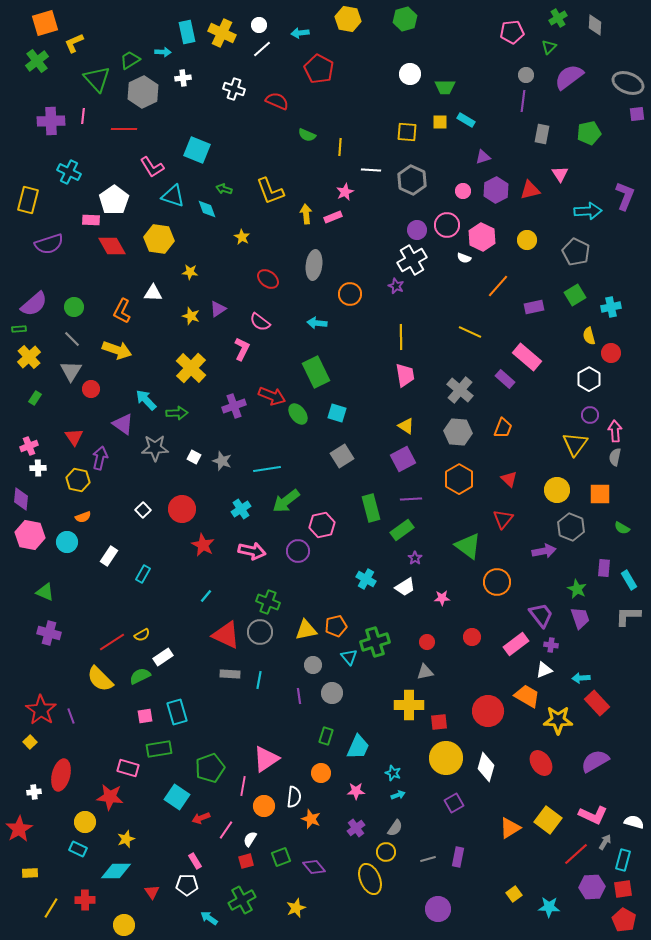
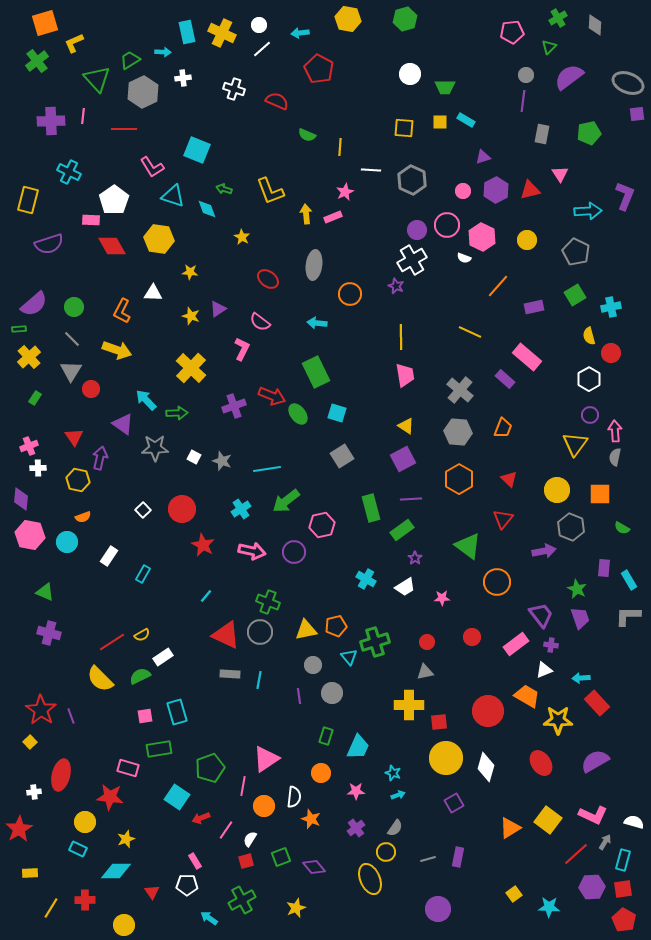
yellow square at (407, 132): moved 3 px left, 4 px up
purple circle at (298, 551): moved 4 px left, 1 px down
